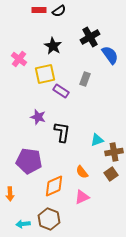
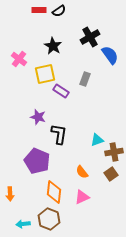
black L-shape: moved 3 px left, 2 px down
purple pentagon: moved 8 px right; rotated 15 degrees clockwise
orange diamond: moved 6 px down; rotated 60 degrees counterclockwise
